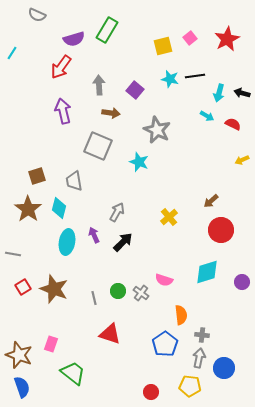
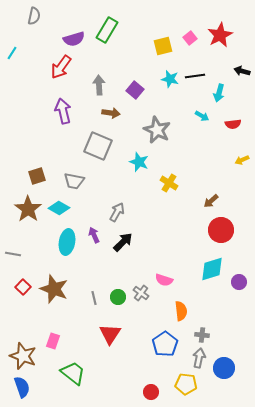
gray semicircle at (37, 15): moved 3 px left, 1 px down; rotated 102 degrees counterclockwise
red star at (227, 39): moved 7 px left, 4 px up
black arrow at (242, 93): moved 22 px up
cyan arrow at (207, 116): moved 5 px left
red semicircle at (233, 124): rotated 147 degrees clockwise
gray trapezoid at (74, 181): rotated 70 degrees counterclockwise
cyan diamond at (59, 208): rotated 75 degrees counterclockwise
yellow cross at (169, 217): moved 34 px up; rotated 18 degrees counterclockwise
cyan diamond at (207, 272): moved 5 px right, 3 px up
purple circle at (242, 282): moved 3 px left
red square at (23, 287): rotated 14 degrees counterclockwise
green circle at (118, 291): moved 6 px down
orange semicircle at (181, 315): moved 4 px up
red triangle at (110, 334): rotated 45 degrees clockwise
pink rectangle at (51, 344): moved 2 px right, 3 px up
brown star at (19, 355): moved 4 px right, 1 px down
yellow pentagon at (190, 386): moved 4 px left, 2 px up
